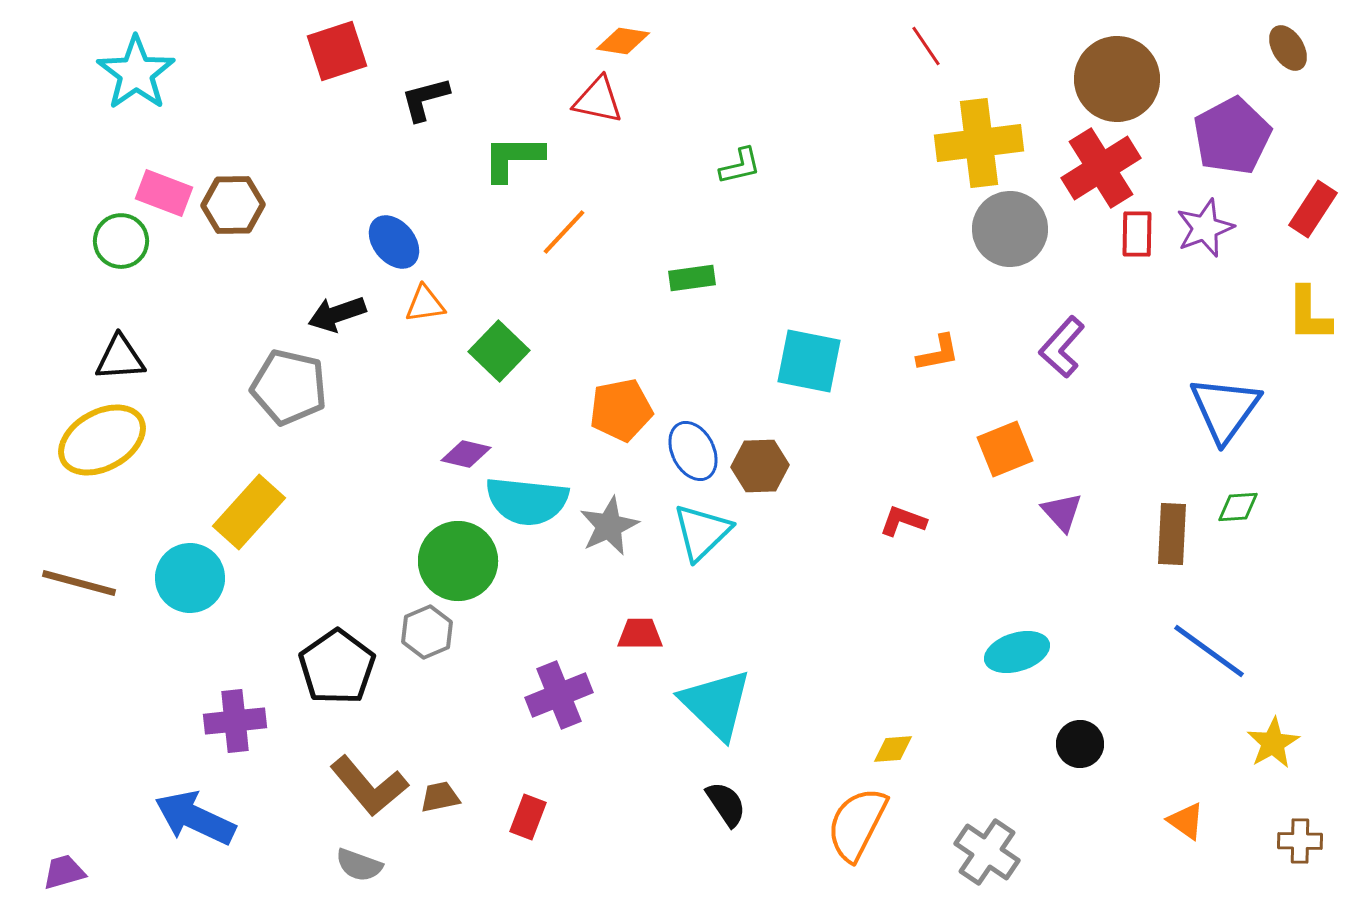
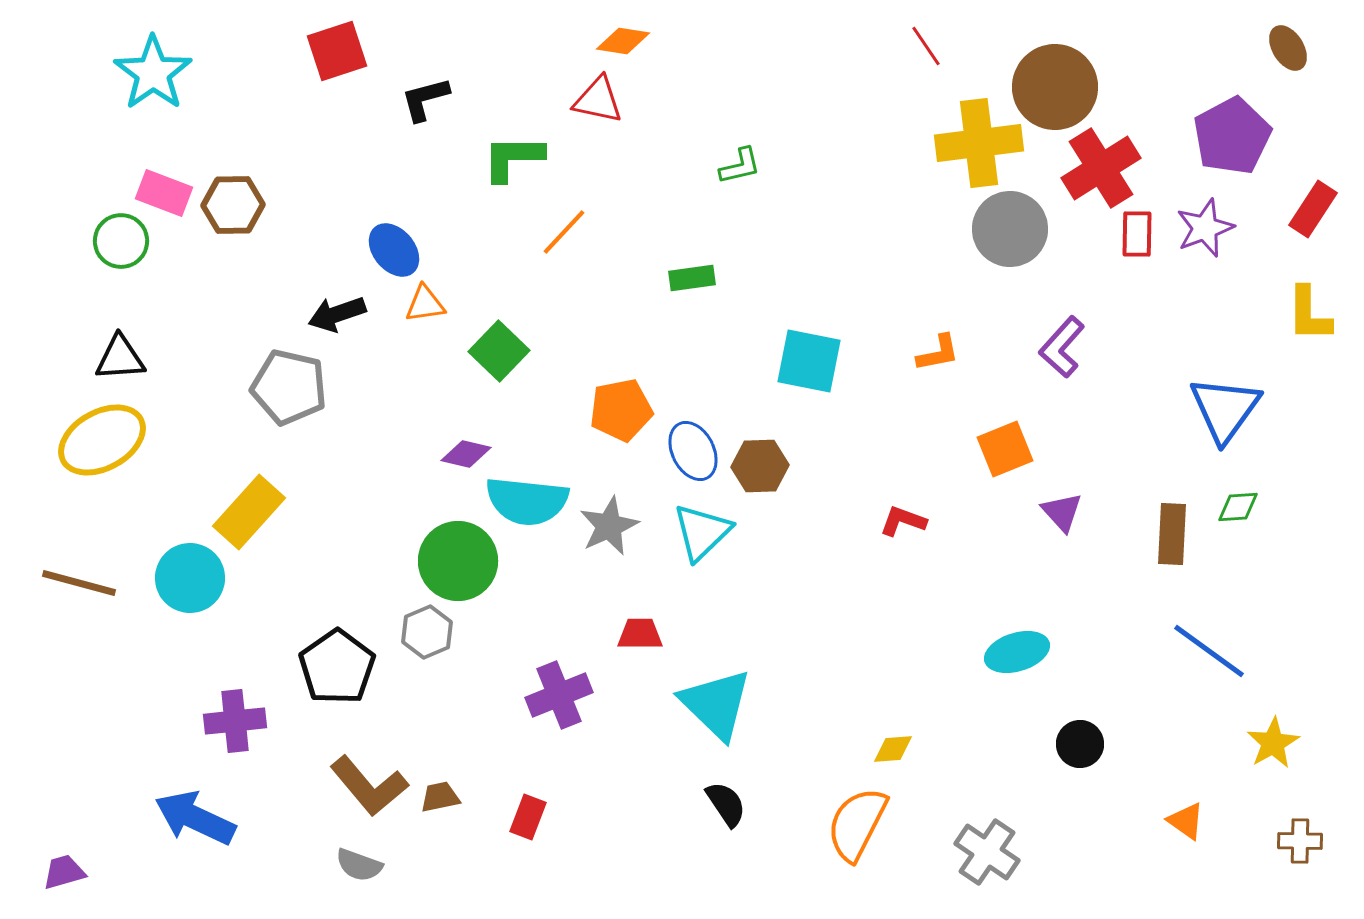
cyan star at (136, 73): moved 17 px right
brown circle at (1117, 79): moved 62 px left, 8 px down
blue ellipse at (394, 242): moved 8 px down
